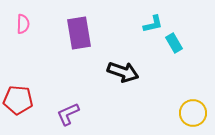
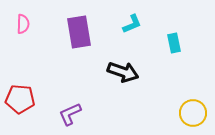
cyan L-shape: moved 21 px left; rotated 10 degrees counterclockwise
purple rectangle: moved 1 px up
cyan rectangle: rotated 18 degrees clockwise
red pentagon: moved 2 px right, 1 px up
purple L-shape: moved 2 px right
